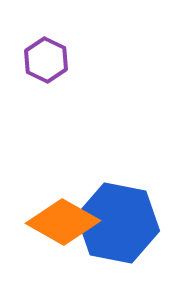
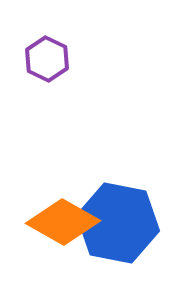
purple hexagon: moved 1 px right, 1 px up
